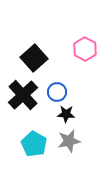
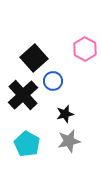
blue circle: moved 4 px left, 11 px up
black star: moved 1 px left; rotated 18 degrees counterclockwise
cyan pentagon: moved 7 px left
